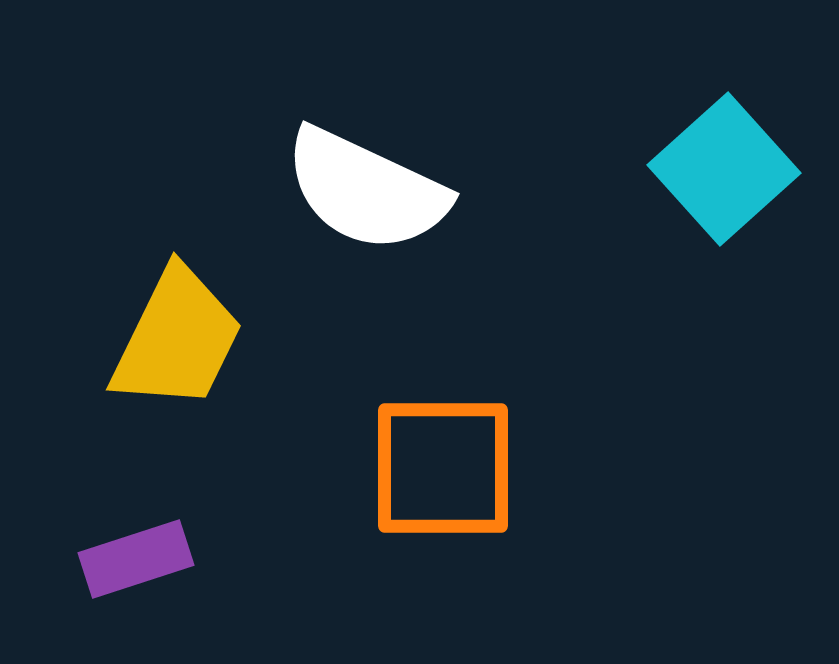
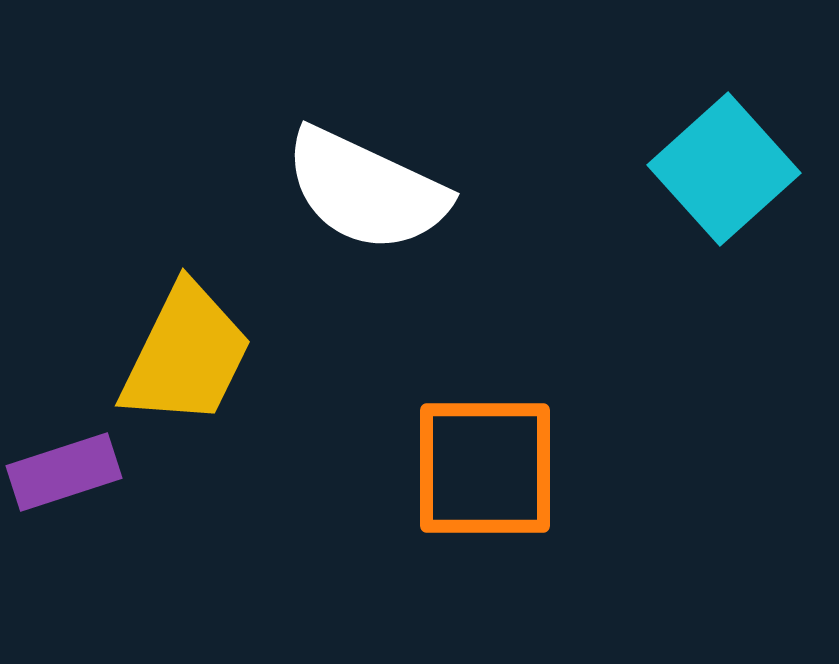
yellow trapezoid: moved 9 px right, 16 px down
orange square: moved 42 px right
purple rectangle: moved 72 px left, 87 px up
